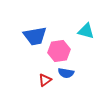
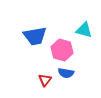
cyan triangle: moved 2 px left, 1 px up
pink hexagon: moved 3 px right, 1 px up; rotated 25 degrees clockwise
red triangle: rotated 16 degrees counterclockwise
